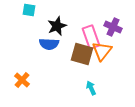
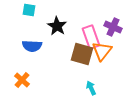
black star: rotated 18 degrees counterclockwise
blue semicircle: moved 17 px left, 2 px down
